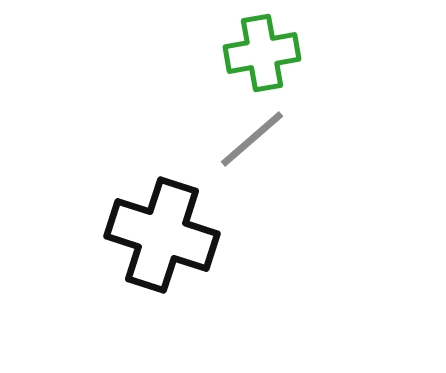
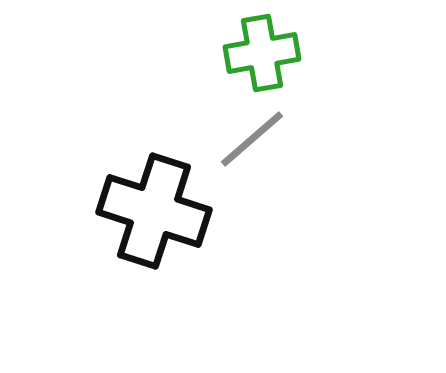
black cross: moved 8 px left, 24 px up
